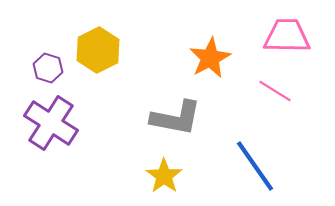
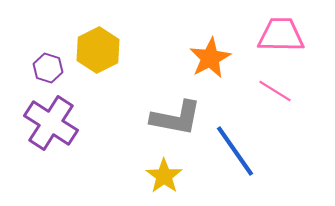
pink trapezoid: moved 6 px left, 1 px up
blue line: moved 20 px left, 15 px up
